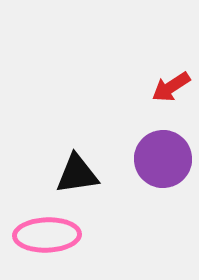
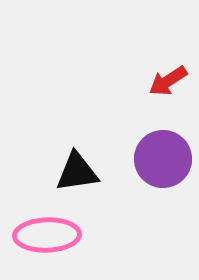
red arrow: moved 3 px left, 6 px up
black triangle: moved 2 px up
